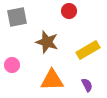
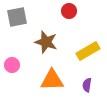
brown star: moved 1 px left
yellow rectangle: moved 1 px down
purple semicircle: rotated 144 degrees counterclockwise
